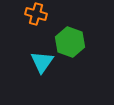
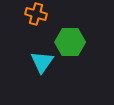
green hexagon: rotated 20 degrees counterclockwise
